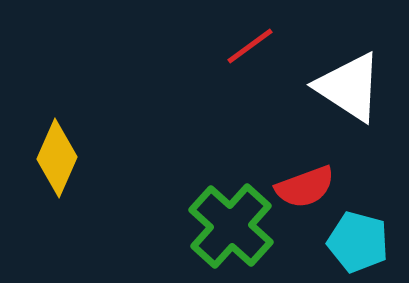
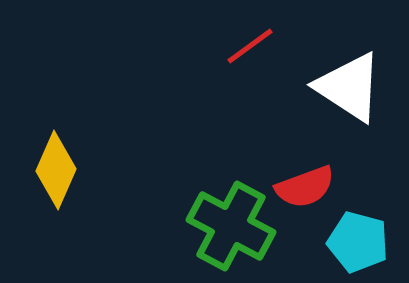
yellow diamond: moved 1 px left, 12 px down
green cross: rotated 14 degrees counterclockwise
